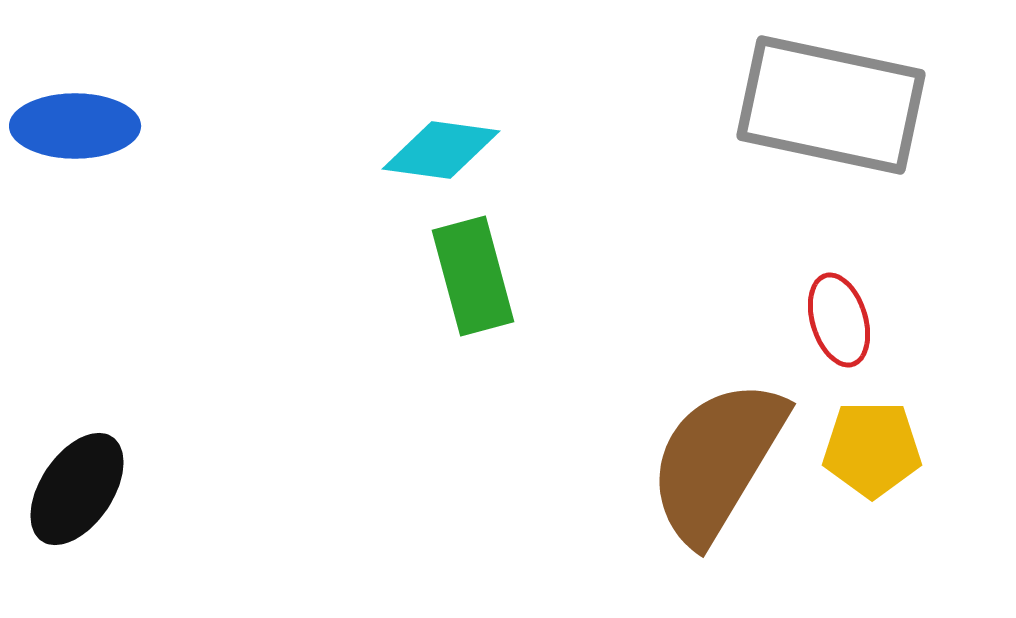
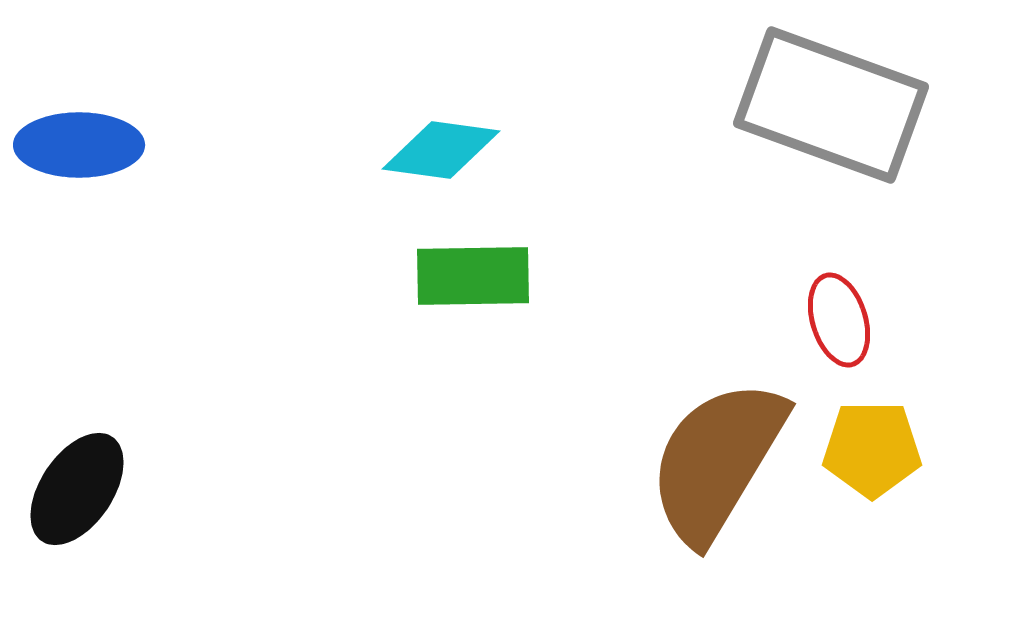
gray rectangle: rotated 8 degrees clockwise
blue ellipse: moved 4 px right, 19 px down
green rectangle: rotated 76 degrees counterclockwise
